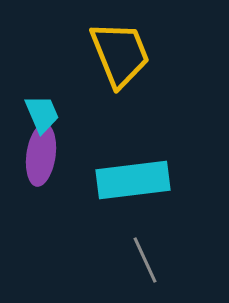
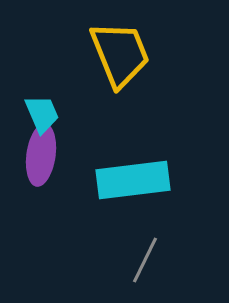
gray line: rotated 51 degrees clockwise
